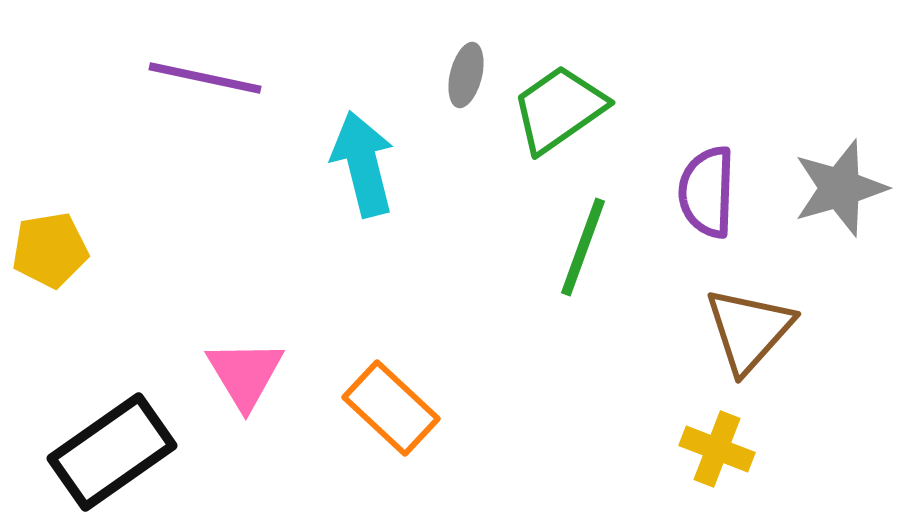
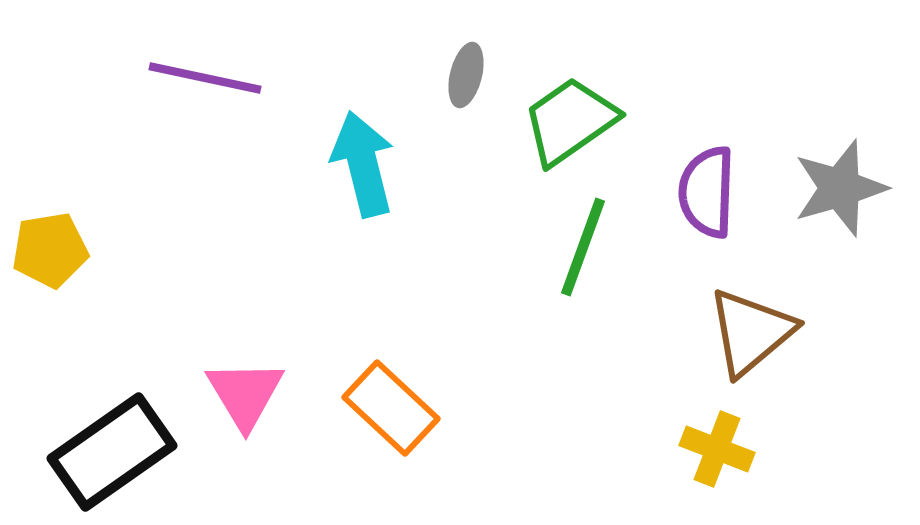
green trapezoid: moved 11 px right, 12 px down
brown triangle: moved 2 px right, 2 px down; rotated 8 degrees clockwise
pink triangle: moved 20 px down
